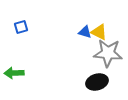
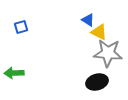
blue triangle: moved 3 px right, 12 px up; rotated 16 degrees clockwise
